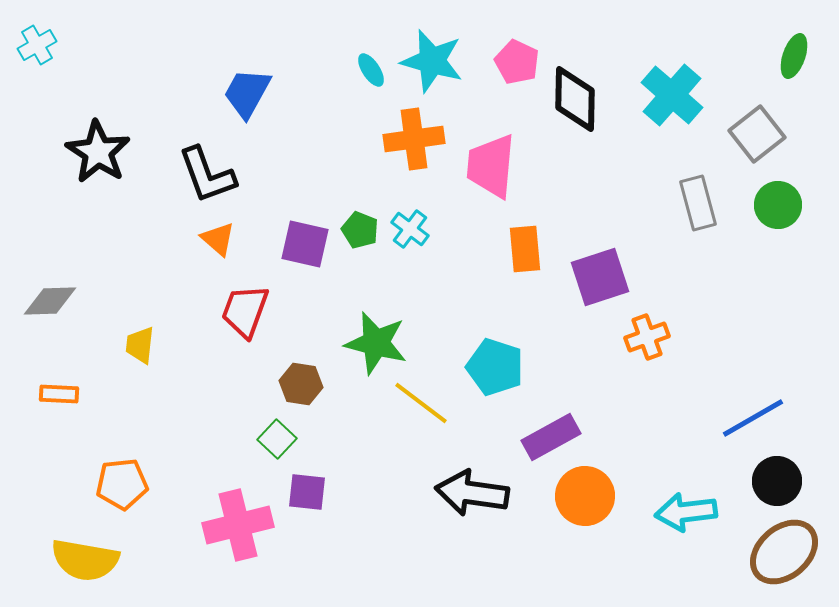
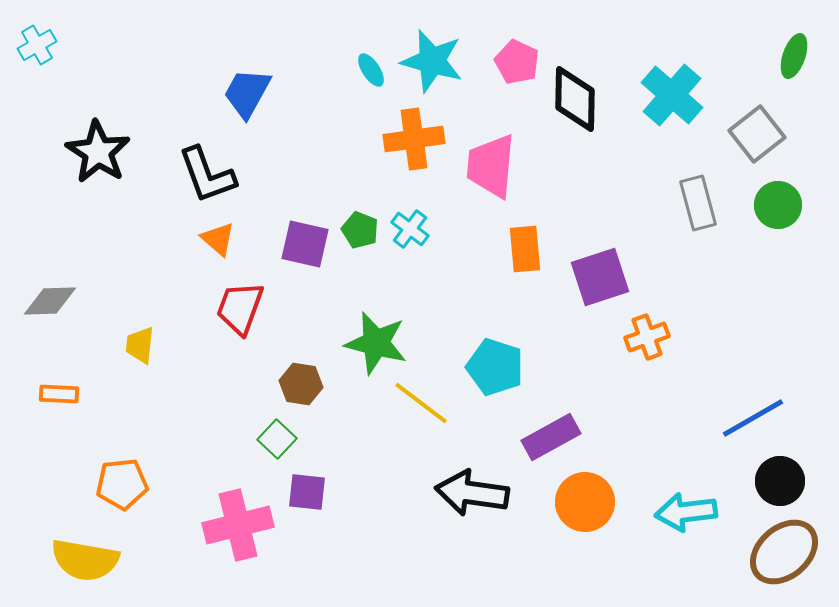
red trapezoid at (245, 311): moved 5 px left, 3 px up
black circle at (777, 481): moved 3 px right
orange circle at (585, 496): moved 6 px down
